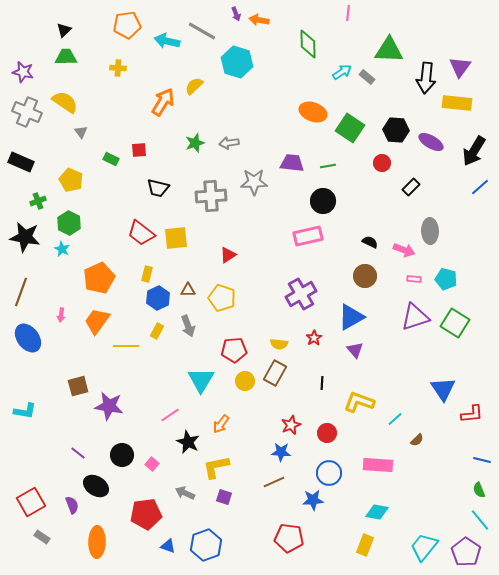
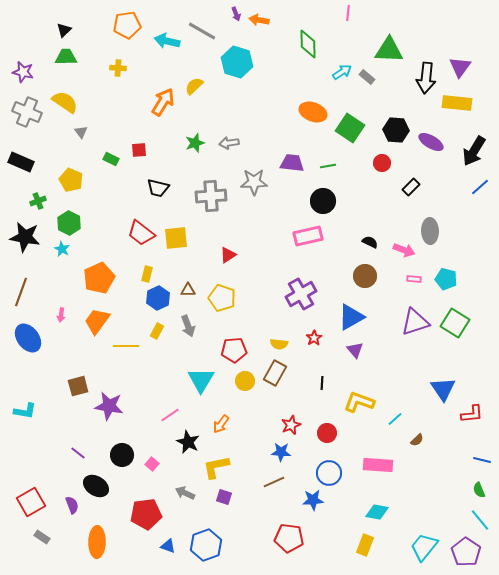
purple triangle at (415, 317): moved 5 px down
